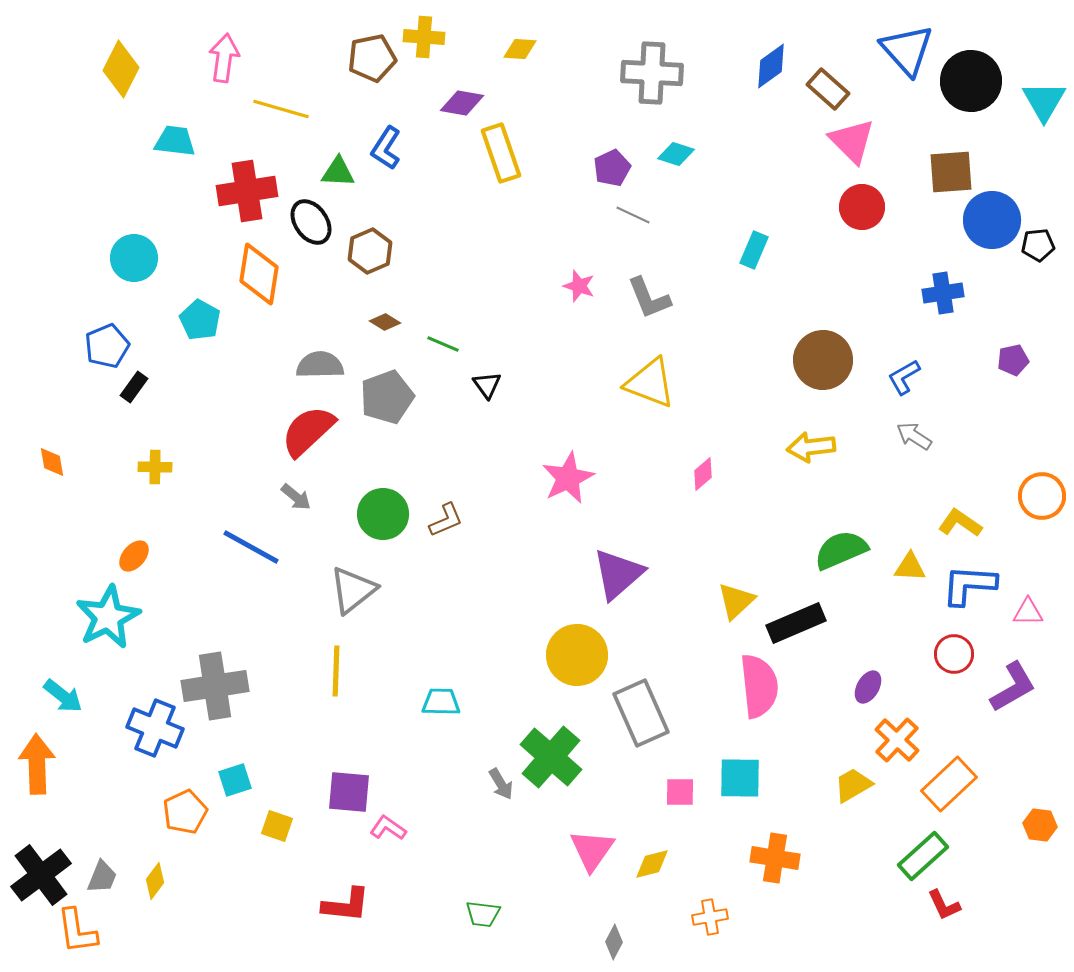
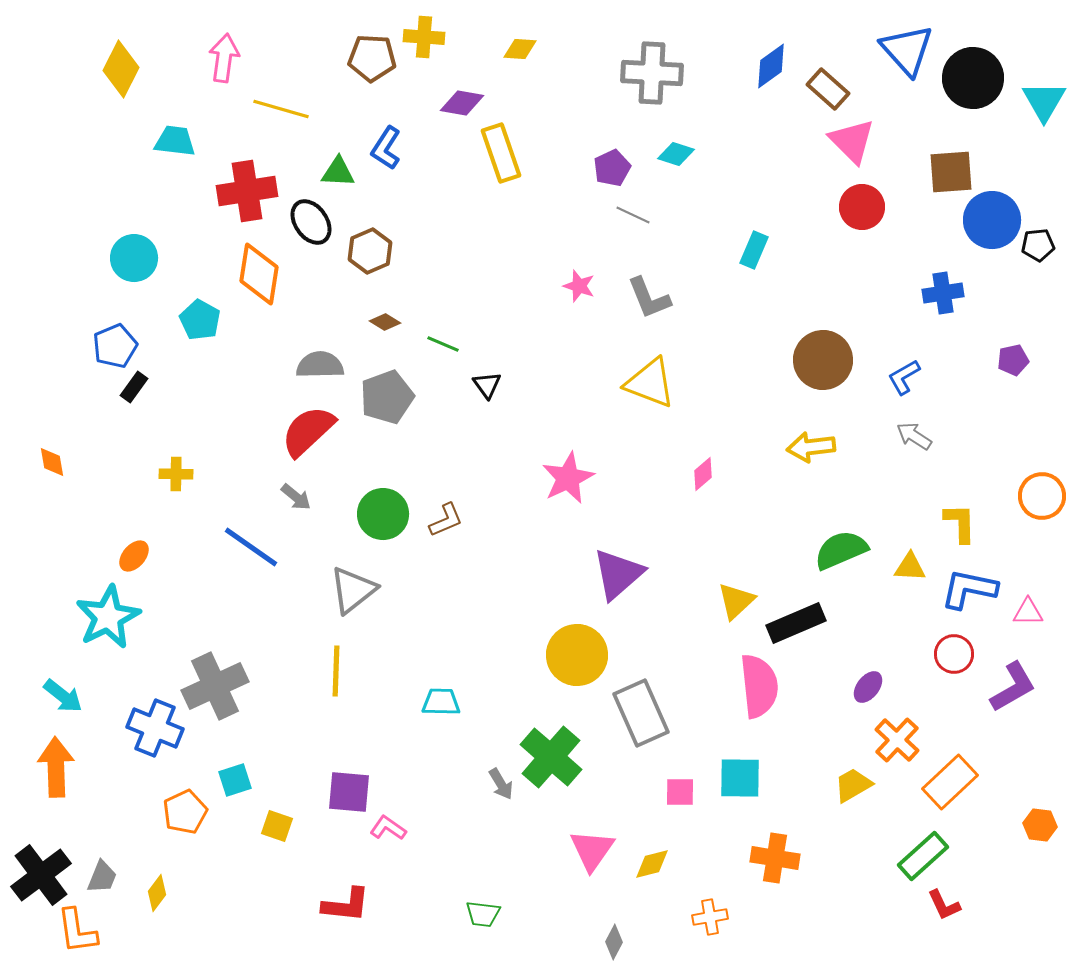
brown pentagon at (372, 58): rotated 15 degrees clockwise
black circle at (971, 81): moved 2 px right, 3 px up
blue pentagon at (107, 346): moved 8 px right
yellow cross at (155, 467): moved 21 px right, 7 px down
yellow L-shape at (960, 523): rotated 54 degrees clockwise
blue line at (251, 547): rotated 6 degrees clockwise
blue L-shape at (969, 585): moved 4 px down; rotated 8 degrees clockwise
gray cross at (215, 686): rotated 16 degrees counterclockwise
purple ellipse at (868, 687): rotated 8 degrees clockwise
orange arrow at (37, 764): moved 19 px right, 3 px down
orange rectangle at (949, 784): moved 1 px right, 2 px up
yellow diamond at (155, 881): moved 2 px right, 12 px down
